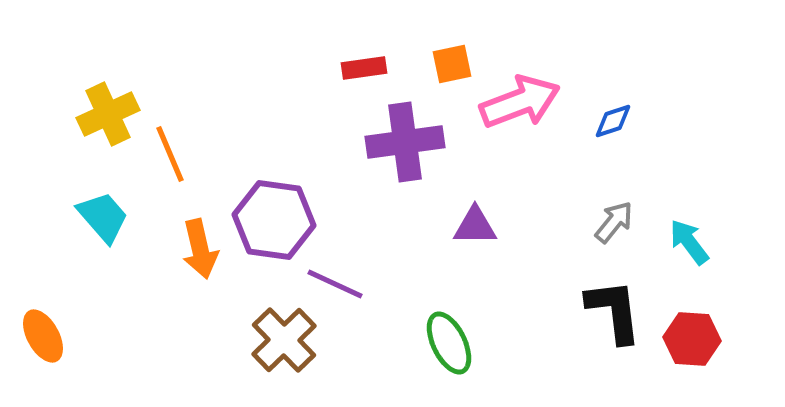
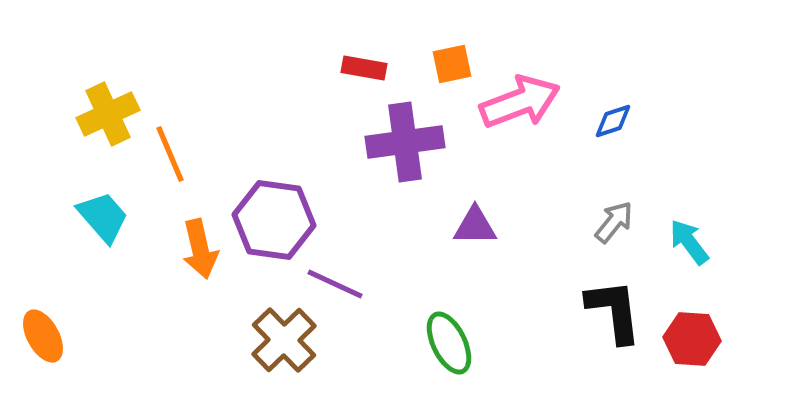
red rectangle: rotated 18 degrees clockwise
